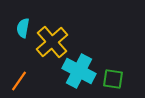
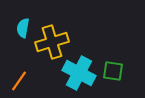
yellow cross: rotated 24 degrees clockwise
cyan cross: moved 2 px down
green square: moved 8 px up
